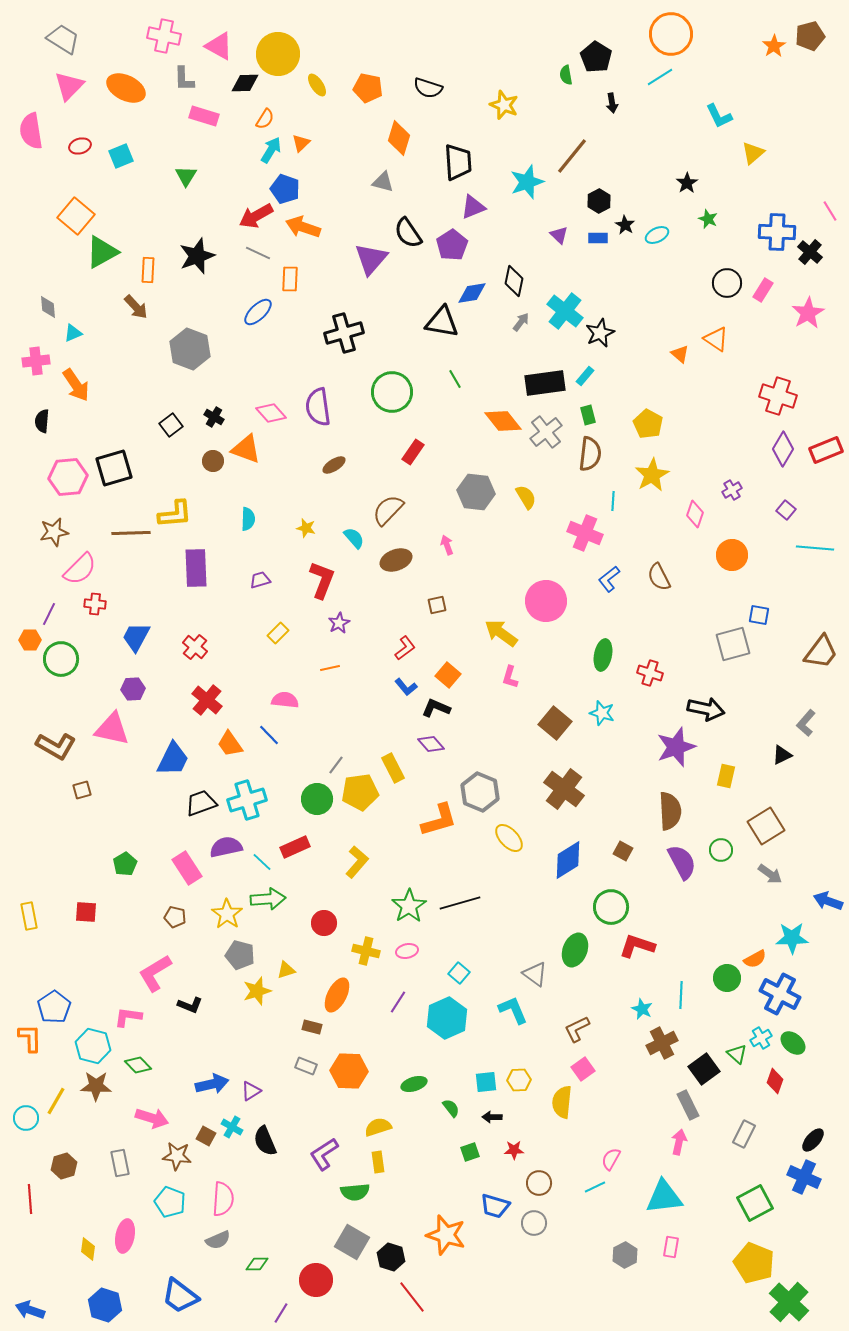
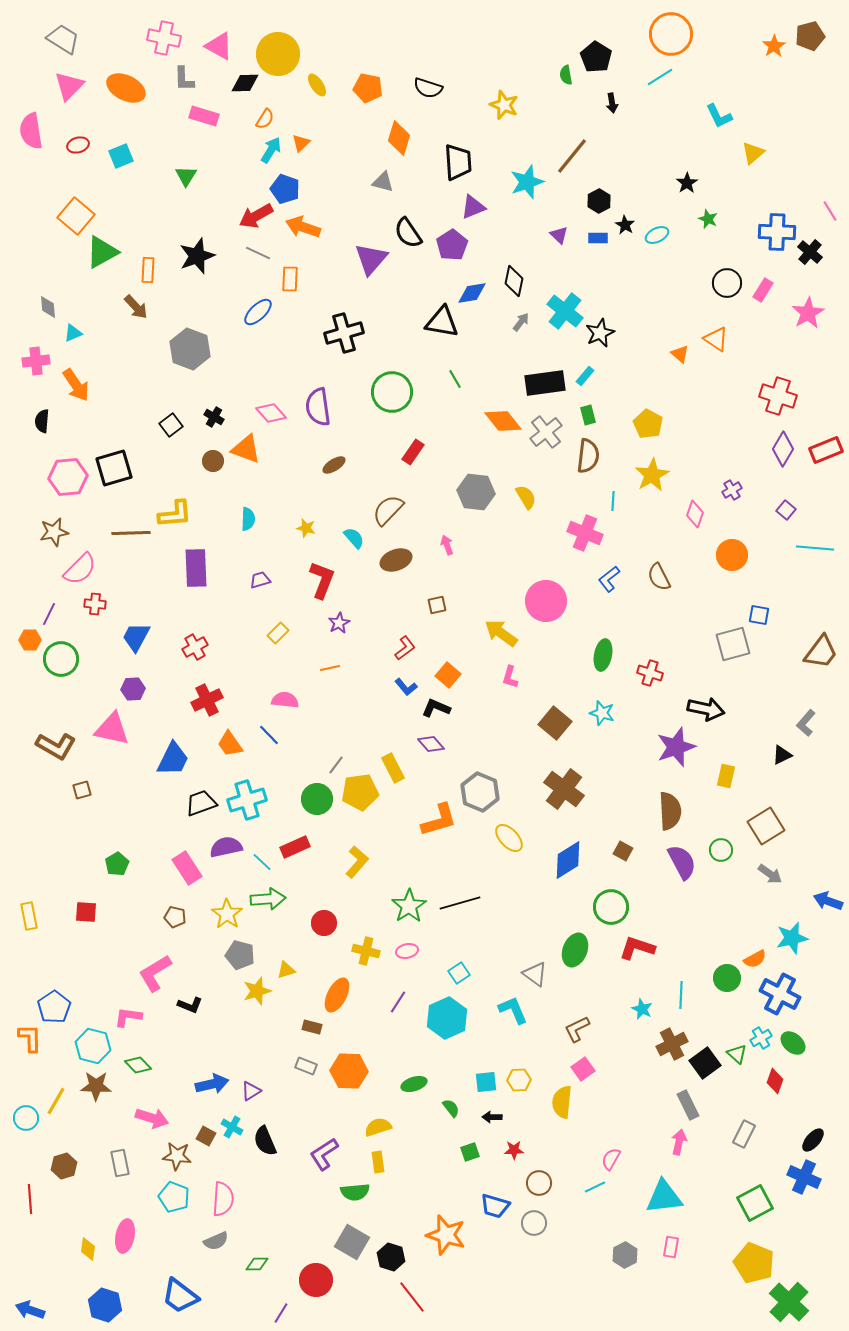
pink cross at (164, 36): moved 2 px down
red ellipse at (80, 146): moved 2 px left, 1 px up
brown semicircle at (590, 454): moved 2 px left, 2 px down
red cross at (195, 647): rotated 20 degrees clockwise
red cross at (207, 700): rotated 24 degrees clockwise
green pentagon at (125, 864): moved 8 px left
cyan star at (792, 938): rotated 12 degrees counterclockwise
red L-shape at (637, 946): moved 2 px down
cyan square at (459, 973): rotated 15 degrees clockwise
brown cross at (662, 1043): moved 10 px right, 1 px down
black square at (704, 1069): moved 1 px right, 6 px up
cyan pentagon at (170, 1202): moved 4 px right, 5 px up
gray semicircle at (218, 1240): moved 2 px left, 1 px down
